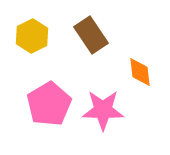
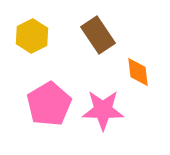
brown rectangle: moved 7 px right
orange diamond: moved 2 px left
